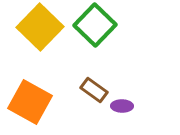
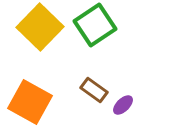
green square: rotated 12 degrees clockwise
purple ellipse: moved 1 px right, 1 px up; rotated 45 degrees counterclockwise
